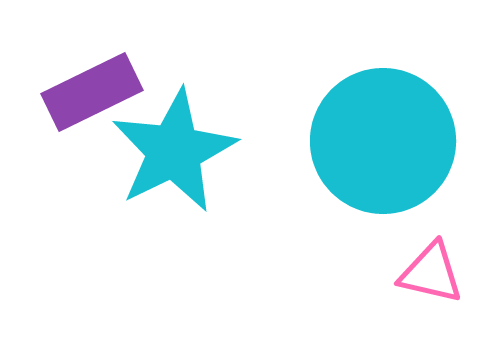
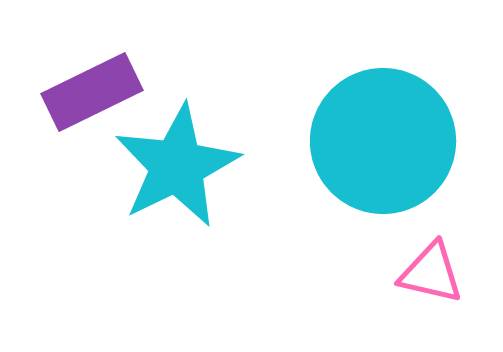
cyan star: moved 3 px right, 15 px down
